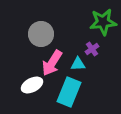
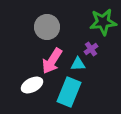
gray circle: moved 6 px right, 7 px up
purple cross: moved 1 px left
pink arrow: moved 2 px up
